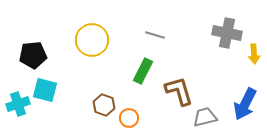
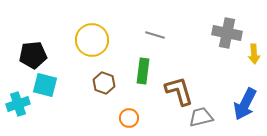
green rectangle: rotated 20 degrees counterclockwise
cyan square: moved 5 px up
brown hexagon: moved 22 px up
gray trapezoid: moved 4 px left
